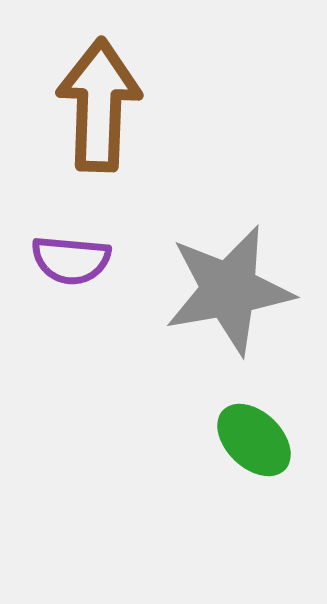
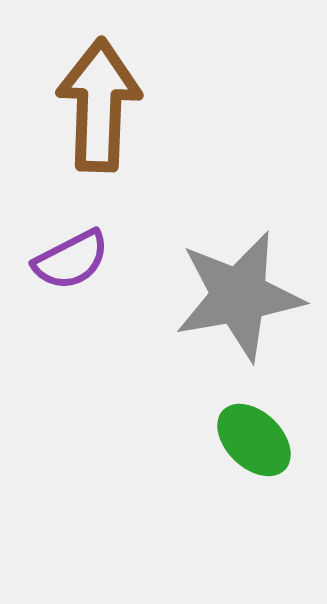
purple semicircle: rotated 32 degrees counterclockwise
gray star: moved 10 px right, 6 px down
